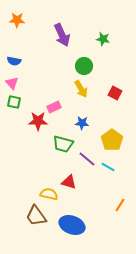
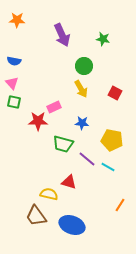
yellow pentagon: rotated 25 degrees counterclockwise
